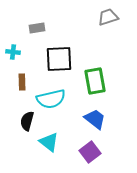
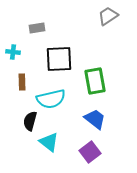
gray trapezoid: moved 1 px up; rotated 15 degrees counterclockwise
black semicircle: moved 3 px right
